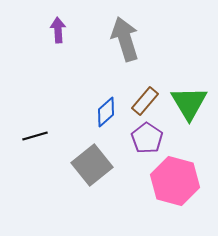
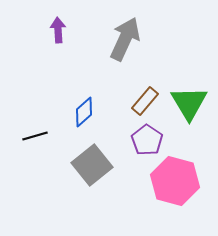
gray arrow: rotated 42 degrees clockwise
blue diamond: moved 22 px left
purple pentagon: moved 2 px down
